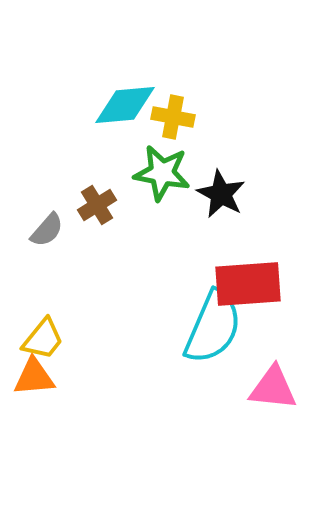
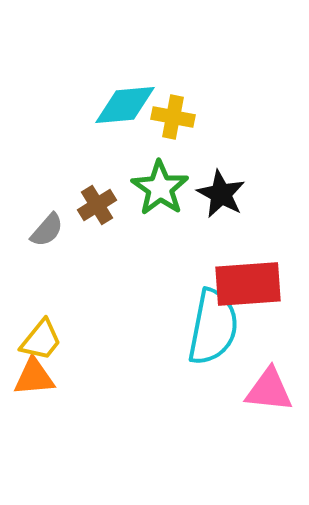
green star: moved 2 px left, 15 px down; rotated 24 degrees clockwise
cyan semicircle: rotated 12 degrees counterclockwise
yellow trapezoid: moved 2 px left, 1 px down
pink triangle: moved 4 px left, 2 px down
